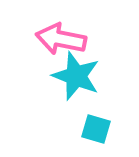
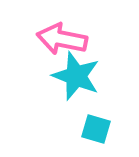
pink arrow: moved 1 px right
